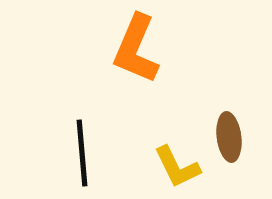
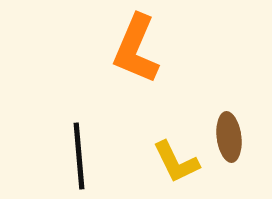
black line: moved 3 px left, 3 px down
yellow L-shape: moved 1 px left, 5 px up
